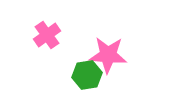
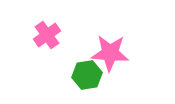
pink star: moved 2 px right, 2 px up
